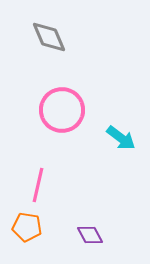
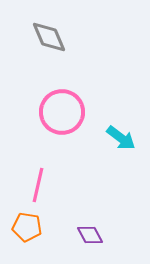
pink circle: moved 2 px down
